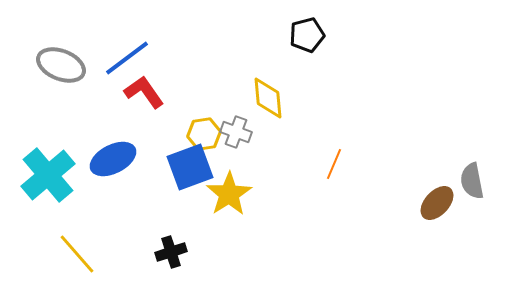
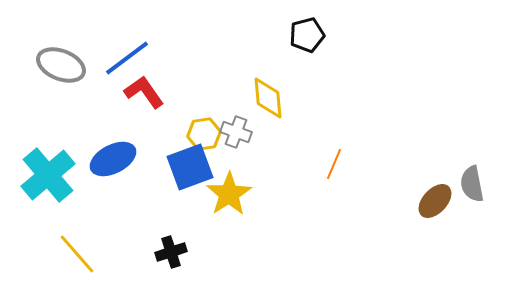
gray semicircle: moved 3 px down
brown ellipse: moved 2 px left, 2 px up
